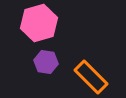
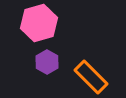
purple hexagon: moved 1 px right; rotated 20 degrees clockwise
